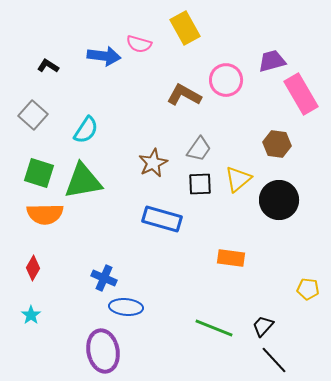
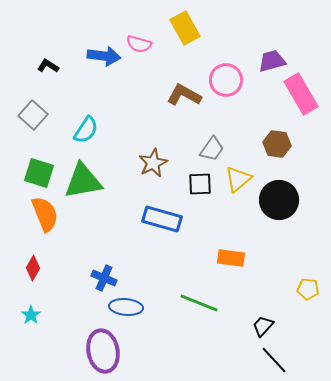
gray trapezoid: moved 13 px right
orange semicircle: rotated 111 degrees counterclockwise
green line: moved 15 px left, 25 px up
